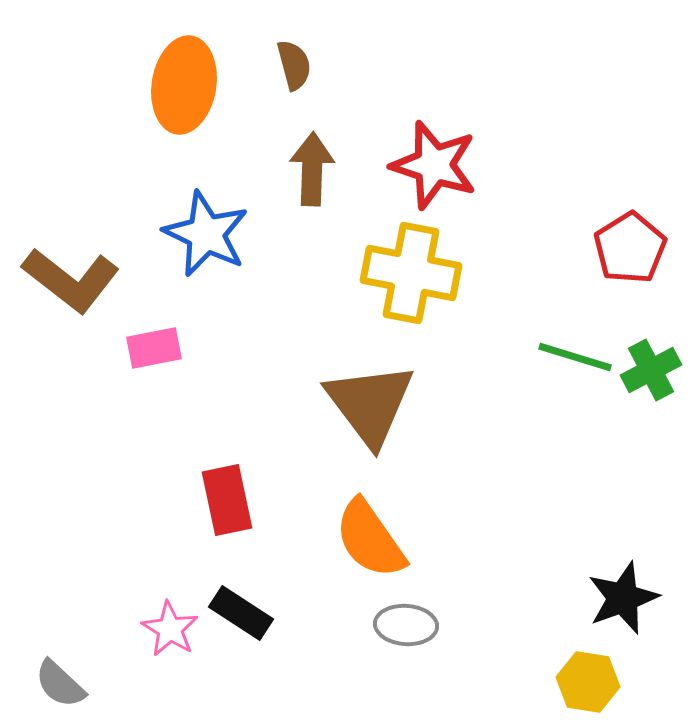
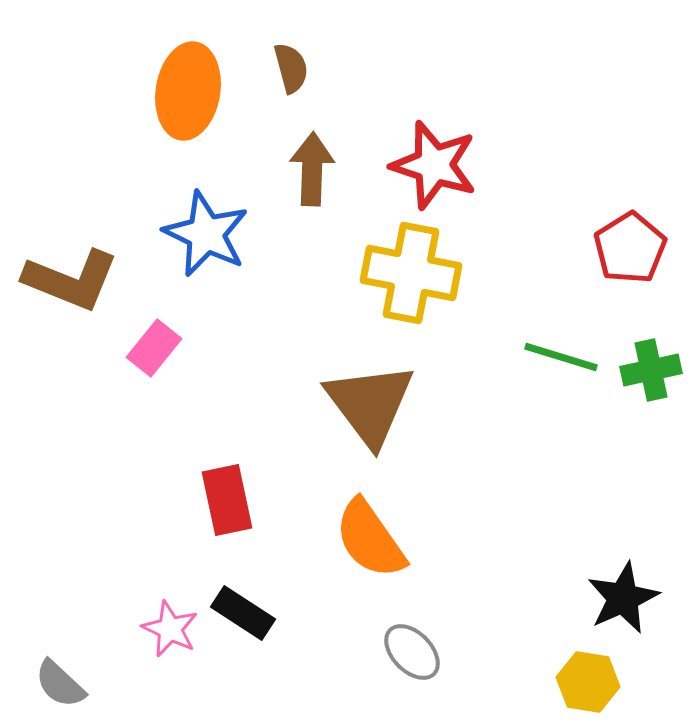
brown semicircle: moved 3 px left, 3 px down
orange ellipse: moved 4 px right, 6 px down
brown L-shape: rotated 16 degrees counterclockwise
pink rectangle: rotated 40 degrees counterclockwise
green line: moved 14 px left
green cross: rotated 16 degrees clockwise
black star: rotated 4 degrees counterclockwise
black rectangle: moved 2 px right
gray ellipse: moved 6 px right, 27 px down; rotated 42 degrees clockwise
pink star: rotated 6 degrees counterclockwise
